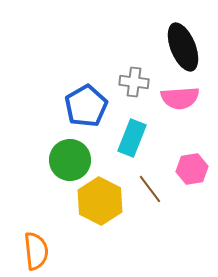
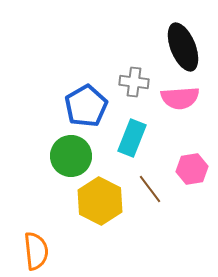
green circle: moved 1 px right, 4 px up
